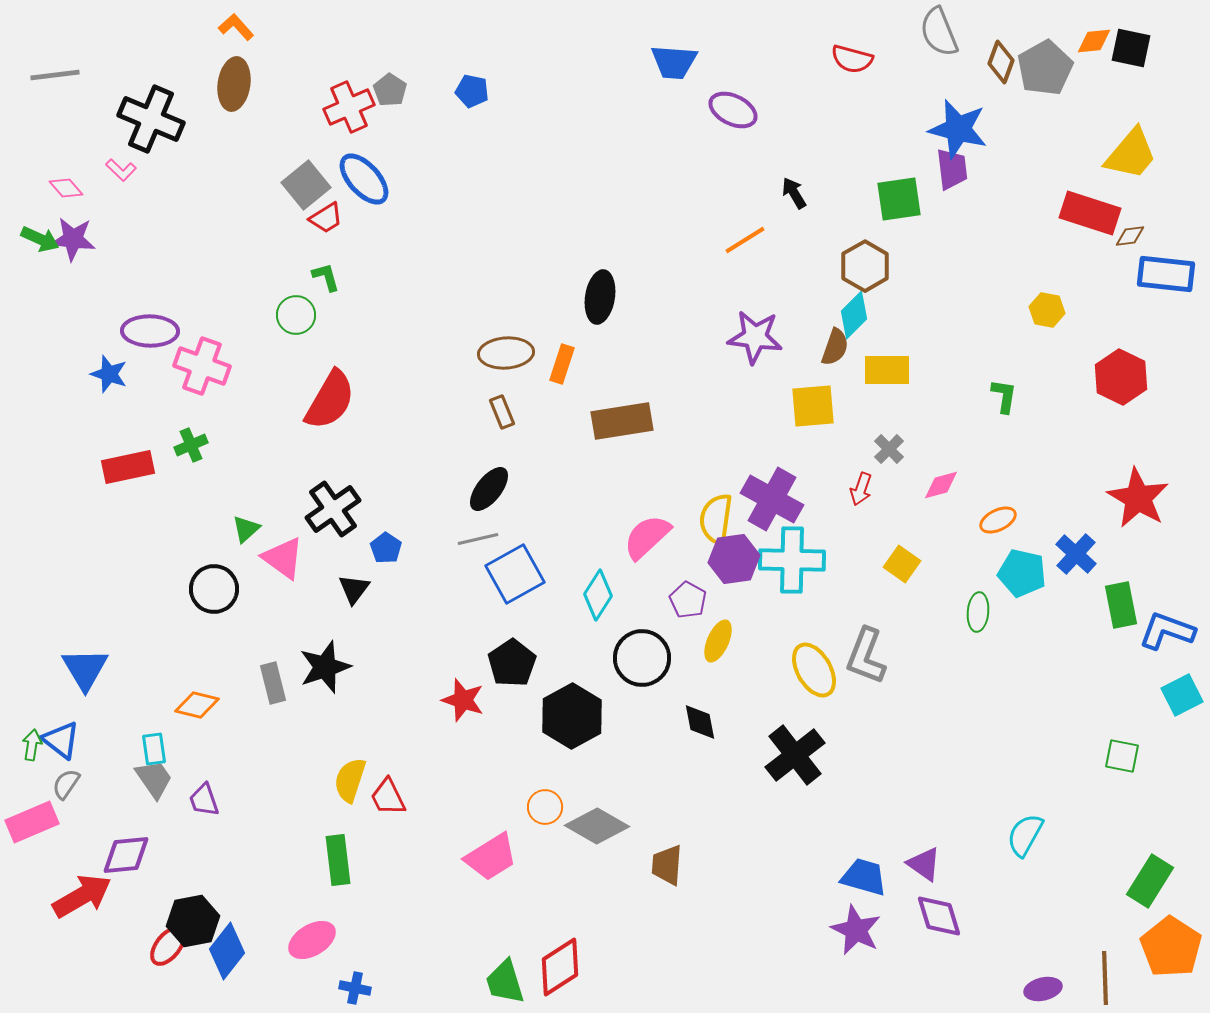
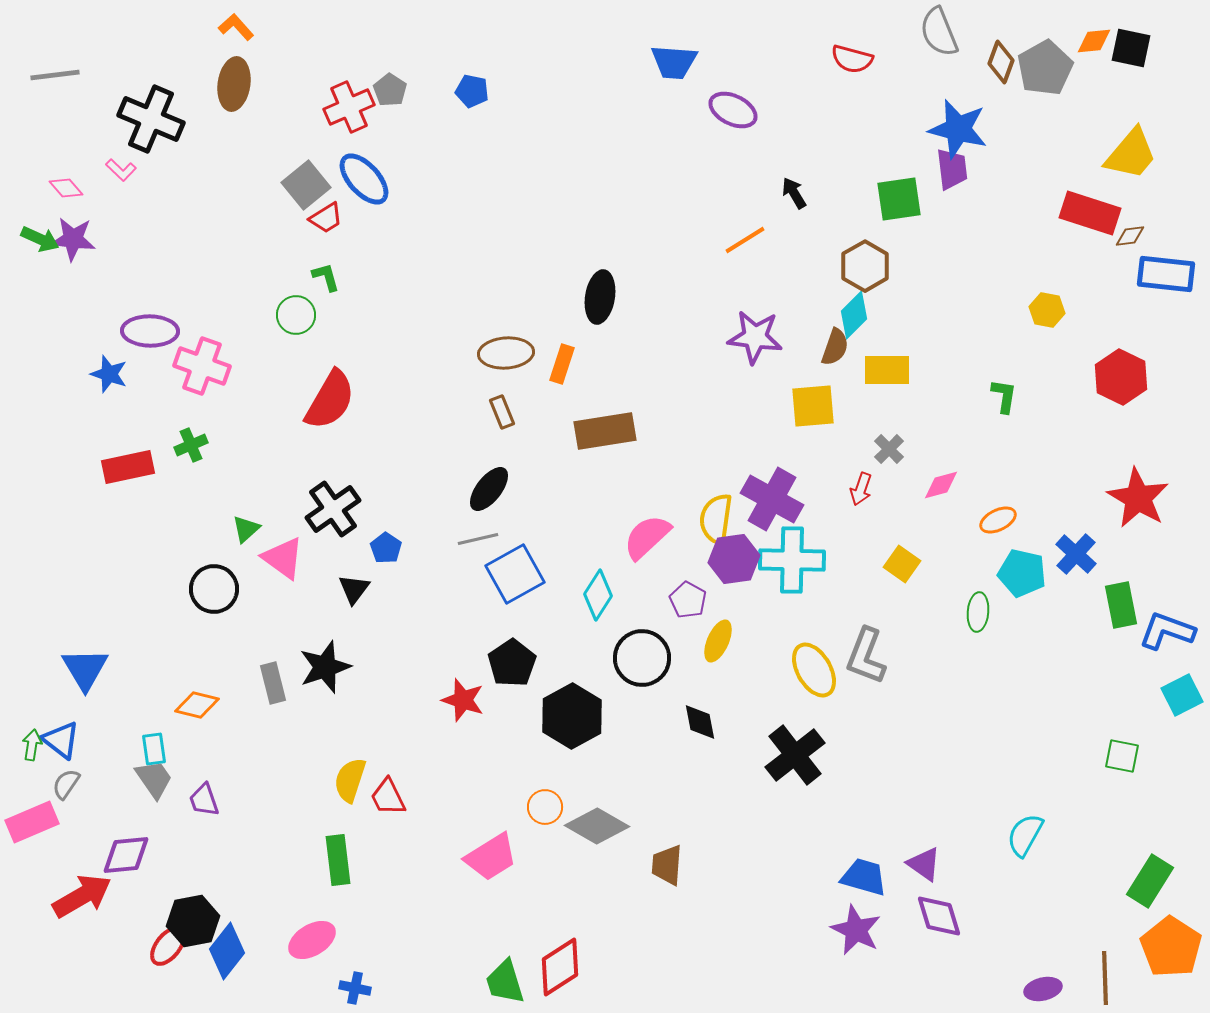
brown rectangle at (622, 421): moved 17 px left, 10 px down
